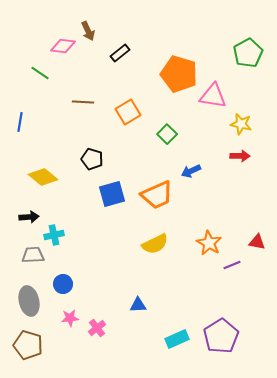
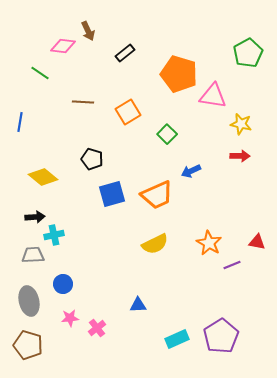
black rectangle: moved 5 px right
black arrow: moved 6 px right
